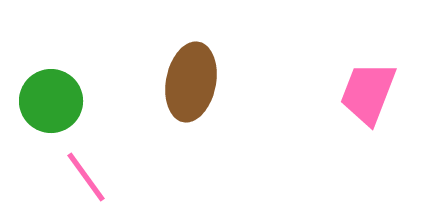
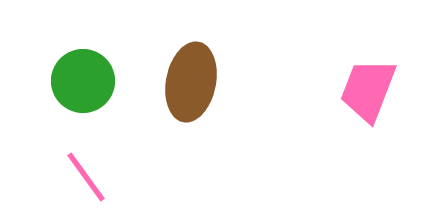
pink trapezoid: moved 3 px up
green circle: moved 32 px right, 20 px up
